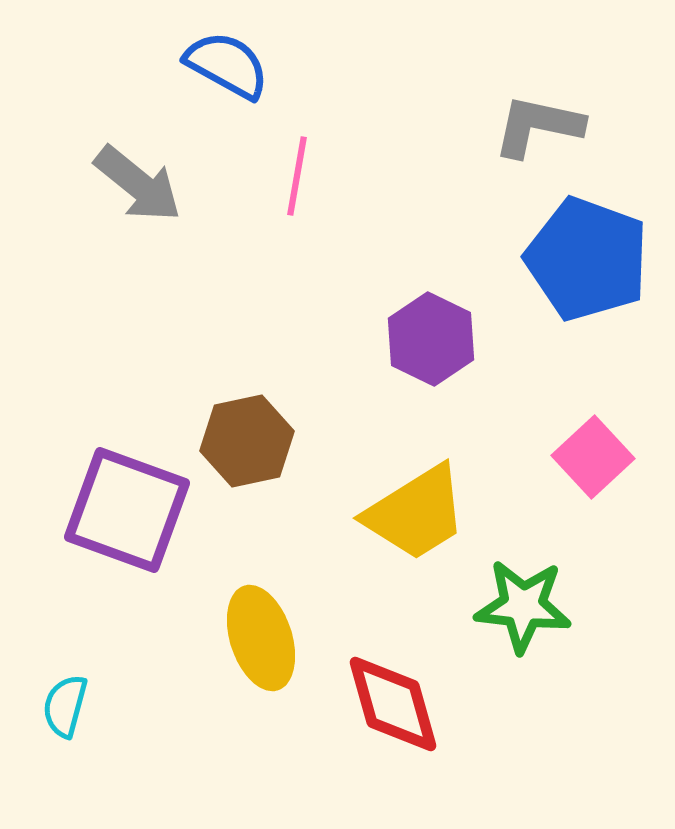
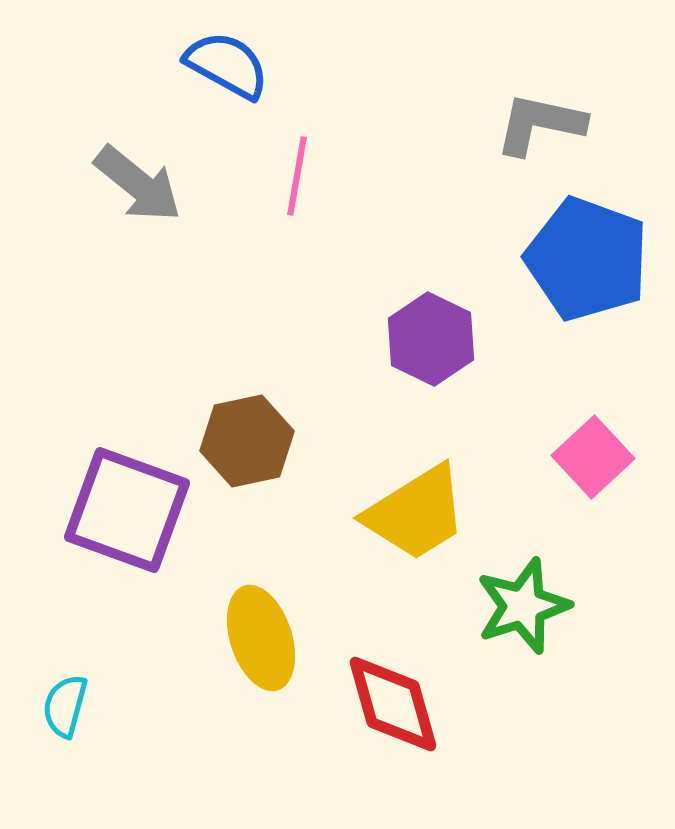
gray L-shape: moved 2 px right, 2 px up
green star: rotated 24 degrees counterclockwise
